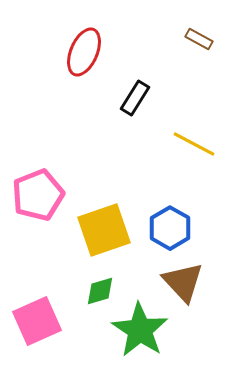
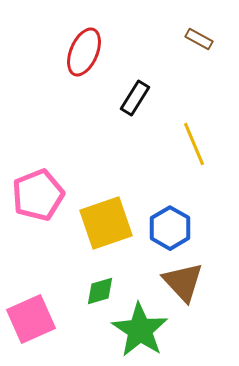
yellow line: rotated 39 degrees clockwise
yellow square: moved 2 px right, 7 px up
pink square: moved 6 px left, 2 px up
